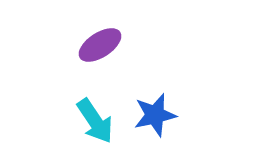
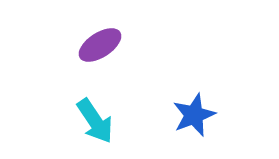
blue star: moved 39 px right; rotated 9 degrees counterclockwise
